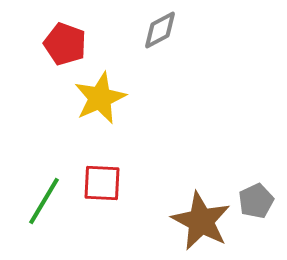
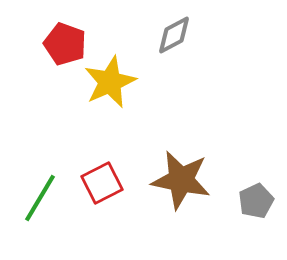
gray diamond: moved 14 px right, 5 px down
yellow star: moved 10 px right, 16 px up
red square: rotated 30 degrees counterclockwise
green line: moved 4 px left, 3 px up
brown star: moved 20 px left, 41 px up; rotated 16 degrees counterclockwise
